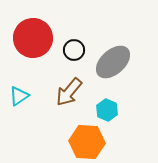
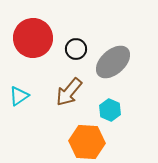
black circle: moved 2 px right, 1 px up
cyan hexagon: moved 3 px right
